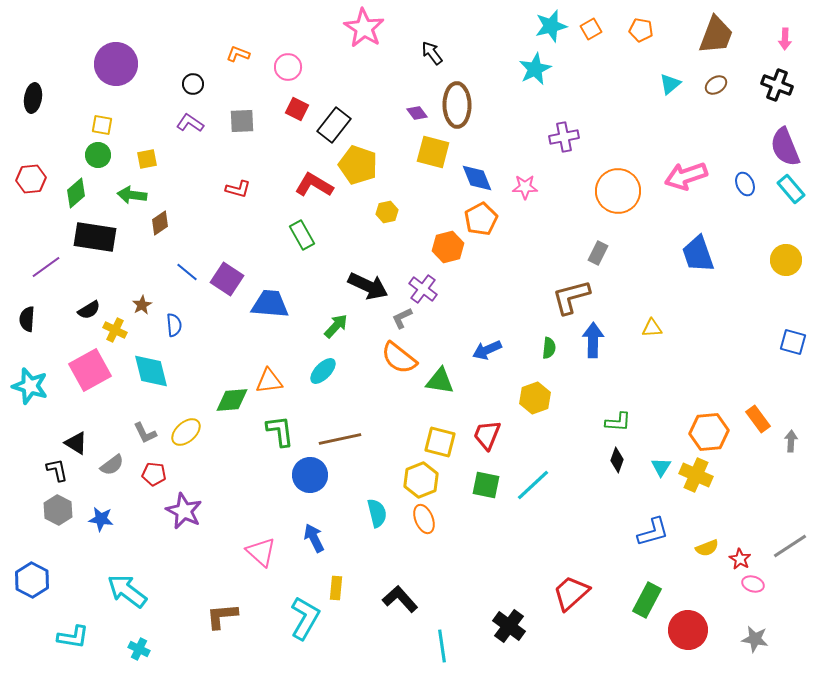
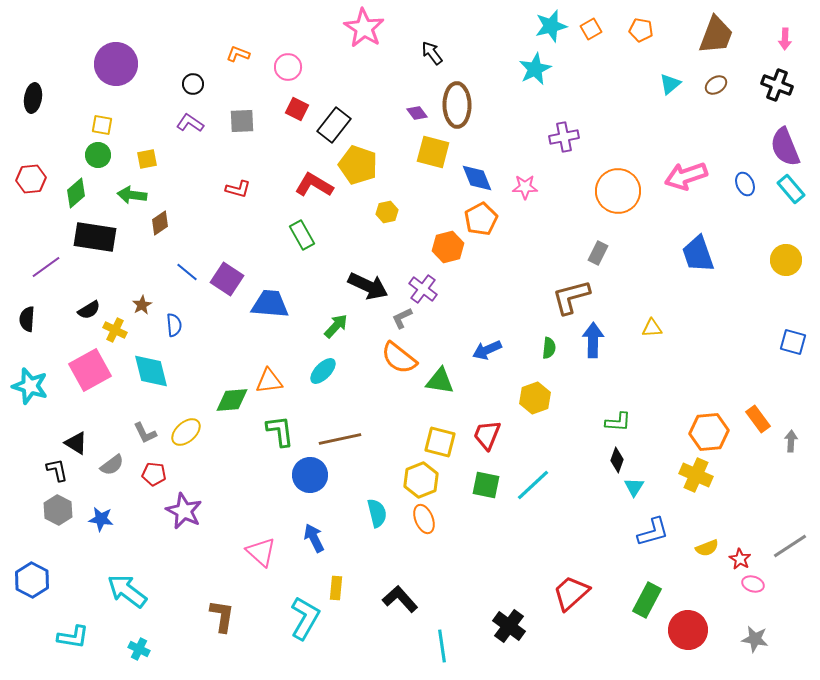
cyan triangle at (661, 467): moved 27 px left, 20 px down
brown L-shape at (222, 616): rotated 104 degrees clockwise
